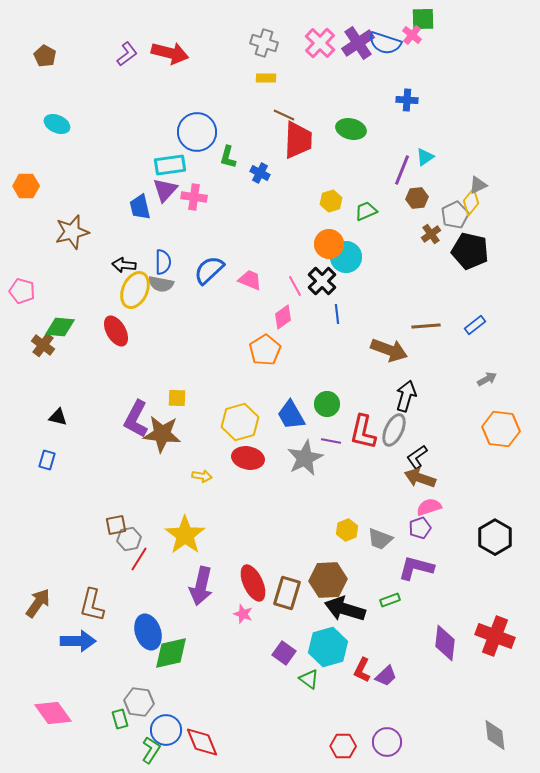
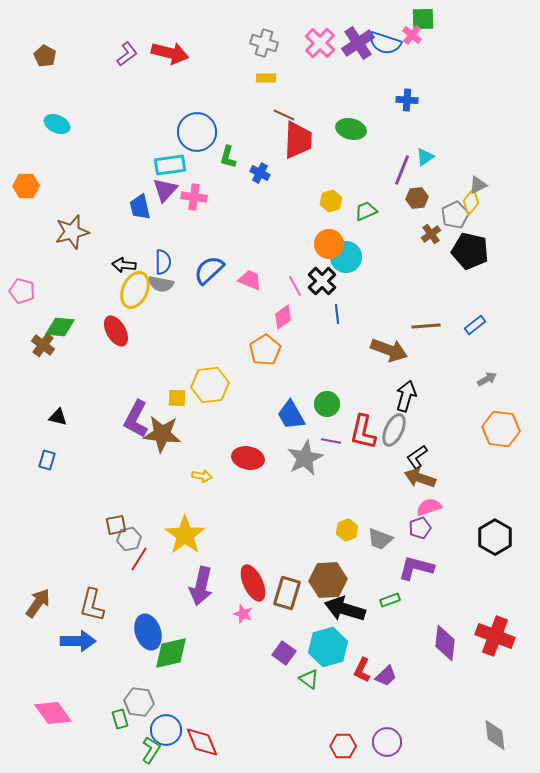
yellow hexagon at (240, 422): moved 30 px left, 37 px up; rotated 9 degrees clockwise
